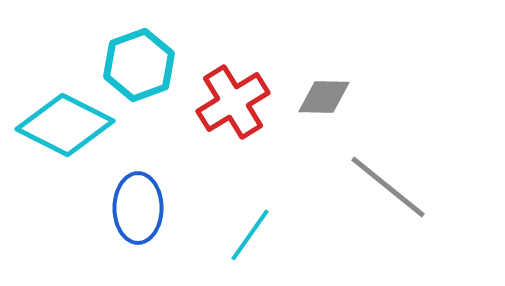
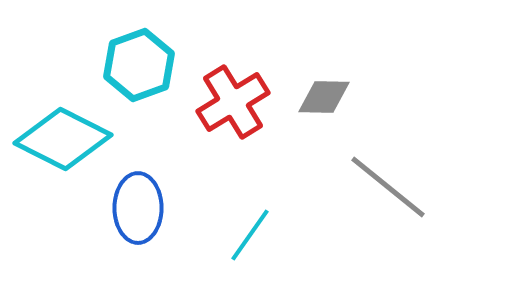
cyan diamond: moved 2 px left, 14 px down
